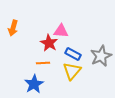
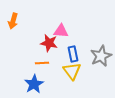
orange arrow: moved 7 px up
red star: rotated 18 degrees counterclockwise
blue rectangle: rotated 49 degrees clockwise
orange line: moved 1 px left
yellow triangle: rotated 18 degrees counterclockwise
